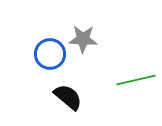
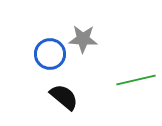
black semicircle: moved 4 px left
